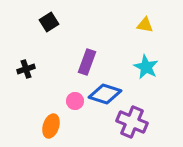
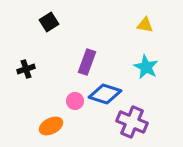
orange ellipse: rotated 45 degrees clockwise
